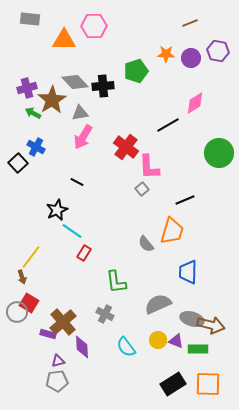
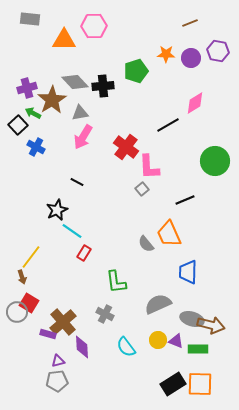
green circle at (219, 153): moved 4 px left, 8 px down
black square at (18, 163): moved 38 px up
orange trapezoid at (172, 231): moved 3 px left, 3 px down; rotated 140 degrees clockwise
orange square at (208, 384): moved 8 px left
